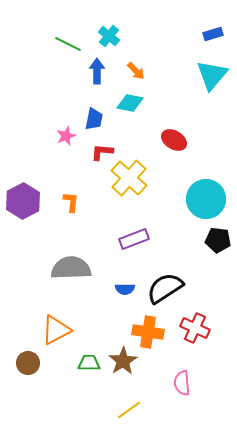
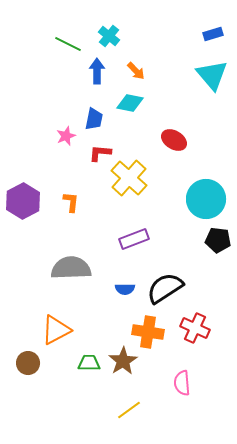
cyan triangle: rotated 20 degrees counterclockwise
red L-shape: moved 2 px left, 1 px down
